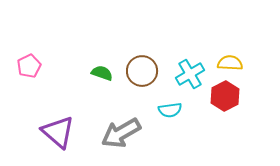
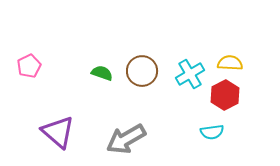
red hexagon: moved 1 px up
cyan semicircle: moved 42 px right, 22 px down
gray arrow: moved 5 px right, 6 px down
